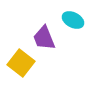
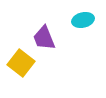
cyan ellipse: moved 10 px right; rotated 40 degrees counterclockwise
